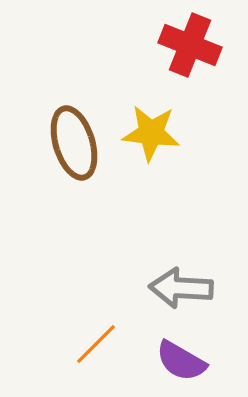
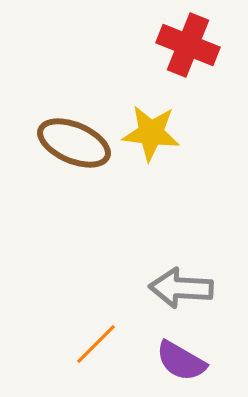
red cross: moved 2 px left
brown ellipse: rotated 50 degrees counterclockwise
